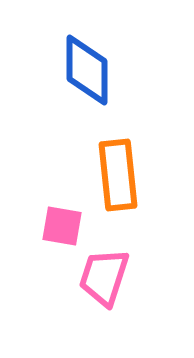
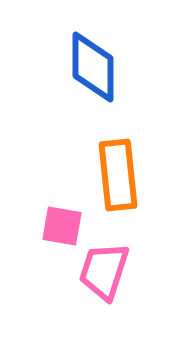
blue diamond: moved 6 px right, 3 px up
pink trapezoid: moved 6 px up
